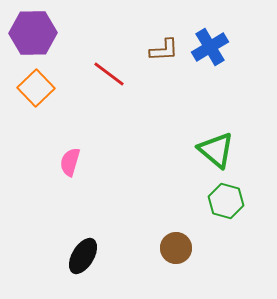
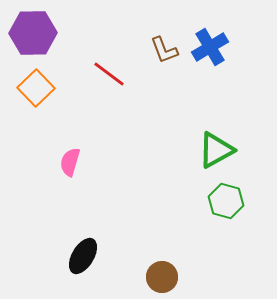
brown L-shape: rotated 72 degrees clockwise
green triangle: rotated 51 degrees clockwise
brown circle: moved 14 px left, 29 px down
